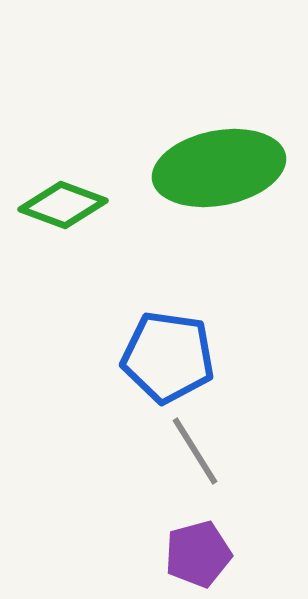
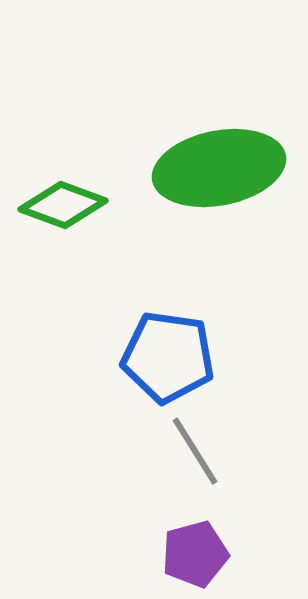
purple pentagon: moved 3 px left
